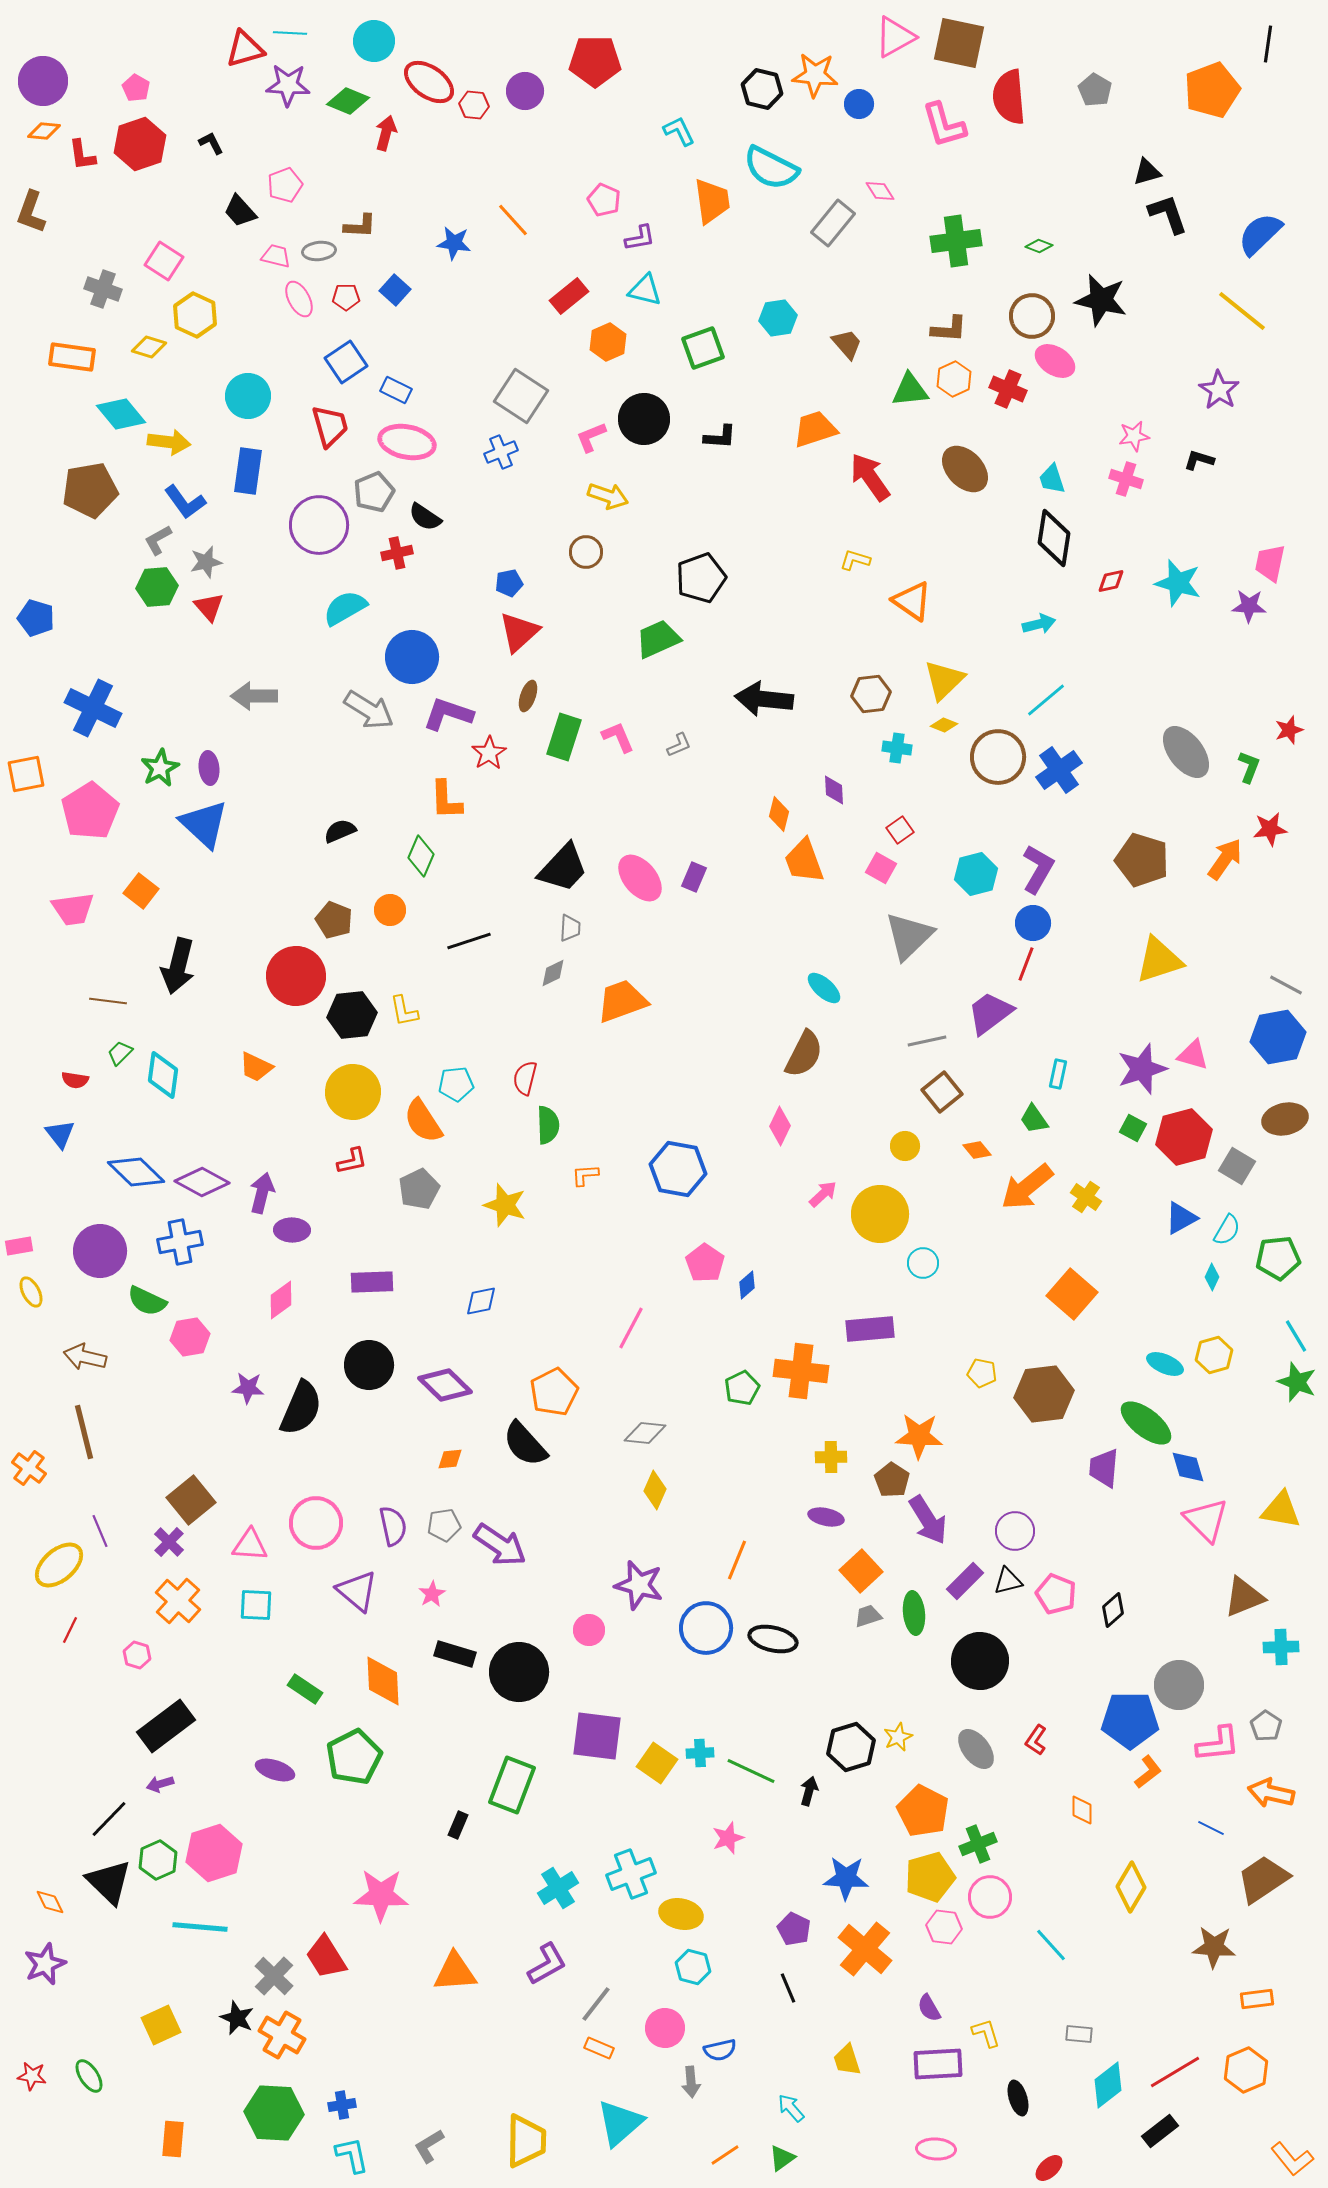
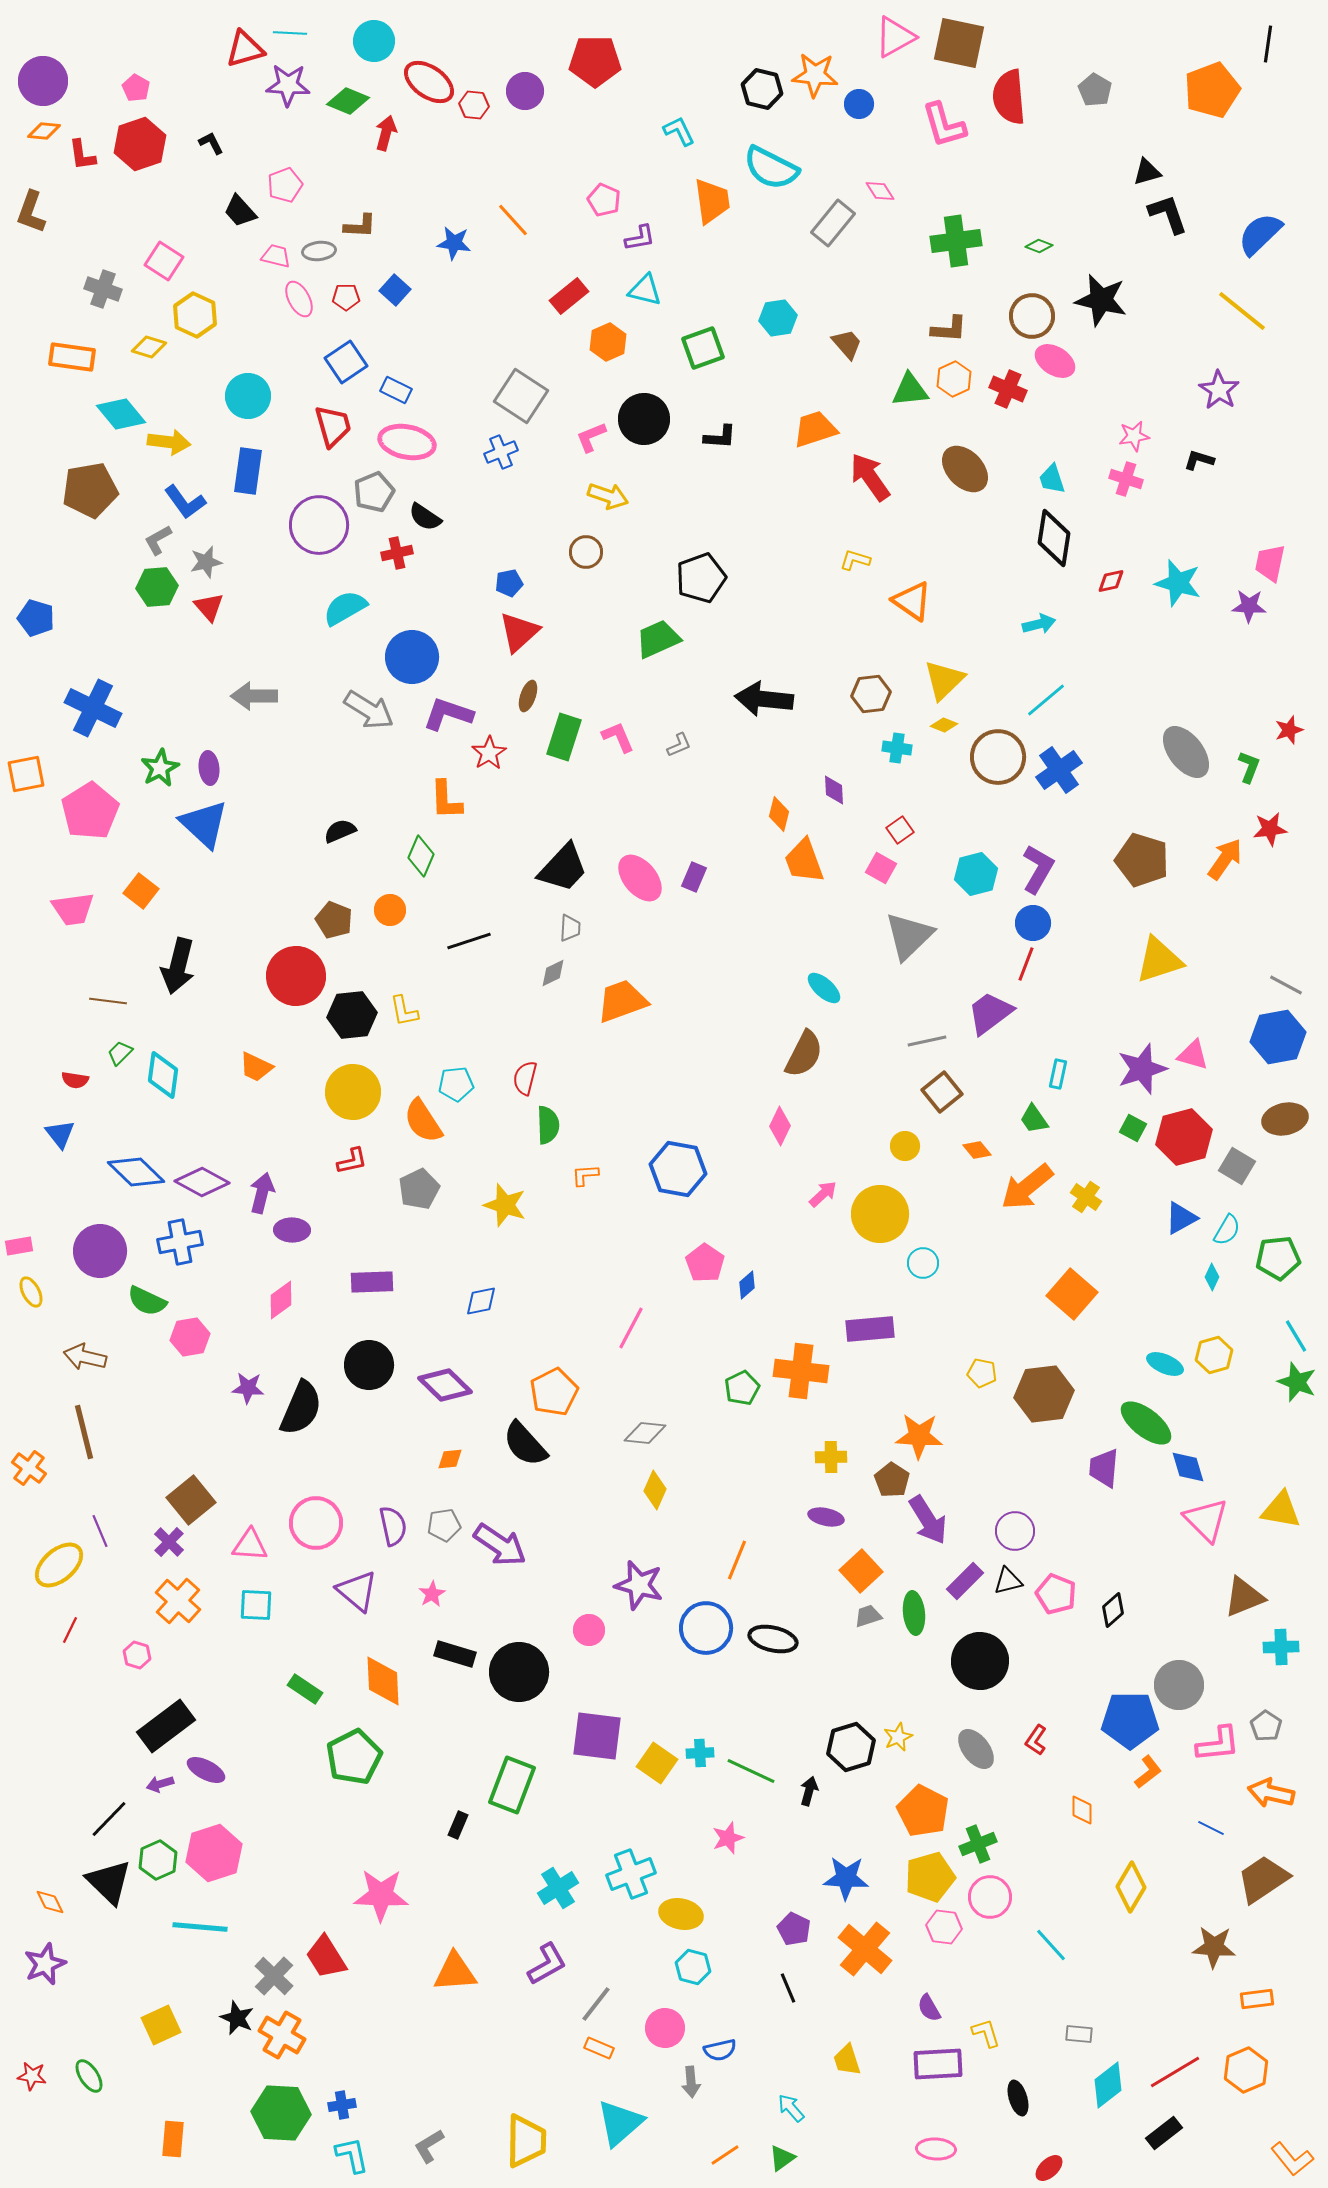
red trapezoid at (330, 426): moved 3 px right
purple ellipse at (275, 1770): moved 69 px left; rotated 9 degrees clockwise
green hexagon at (274, 2113): moved 7 px right
black rectangle at (1160, 2131): moved 4 px right, 2 px down
